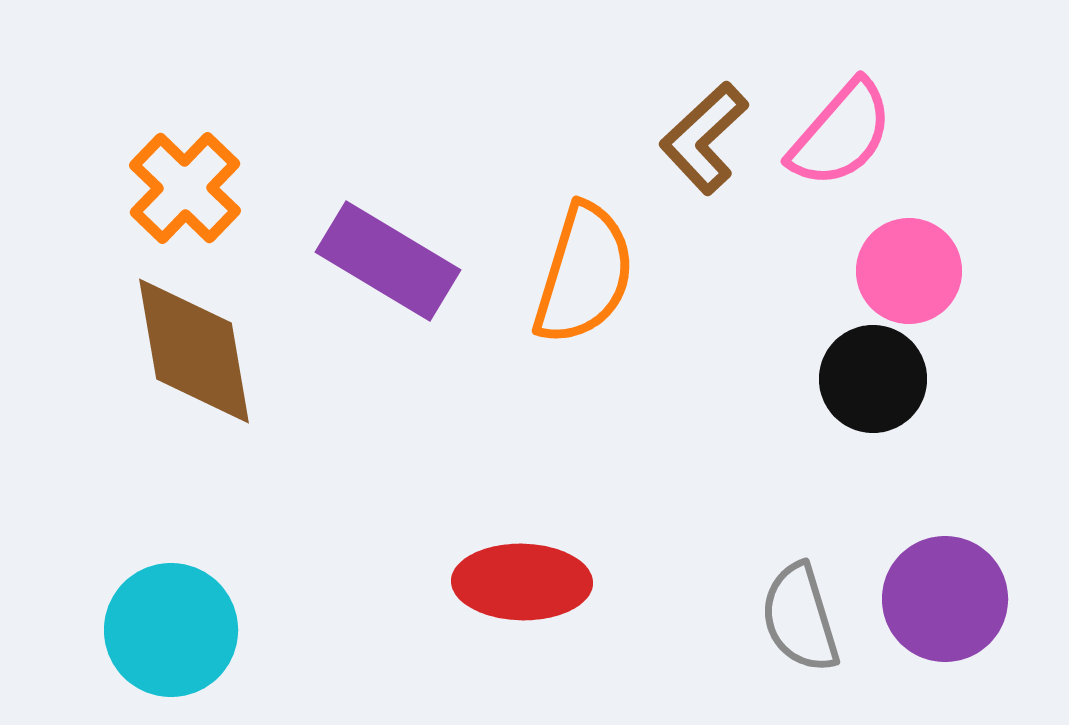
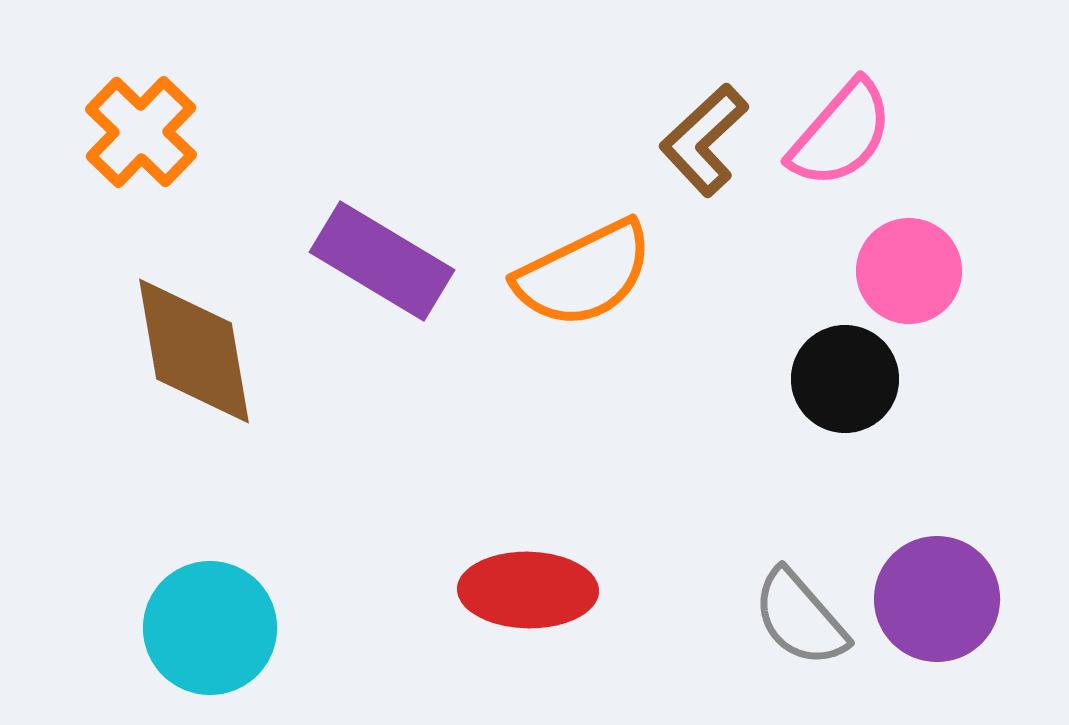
brown L-shape: moved 2 px down
orange cross: moved 44 px left, 56 px up
purple rectangle: moved 6 px left
orange semicircle: rotated 47 degrees clockwise
black circle: moved 28 px left
red ellipse: moved 6 px right, 8 px down
purple circle: moved 8 px left
gray semicircle: rotated 24 degrees counterclockwise
cyan circle: moved 39 px right, 2 px up
